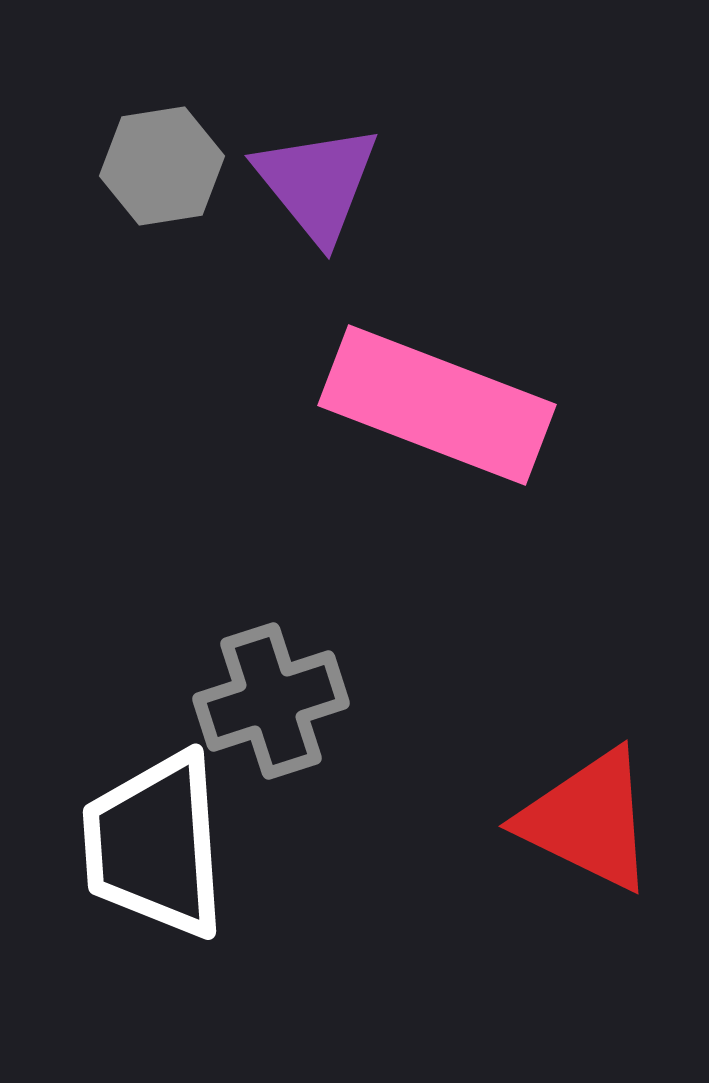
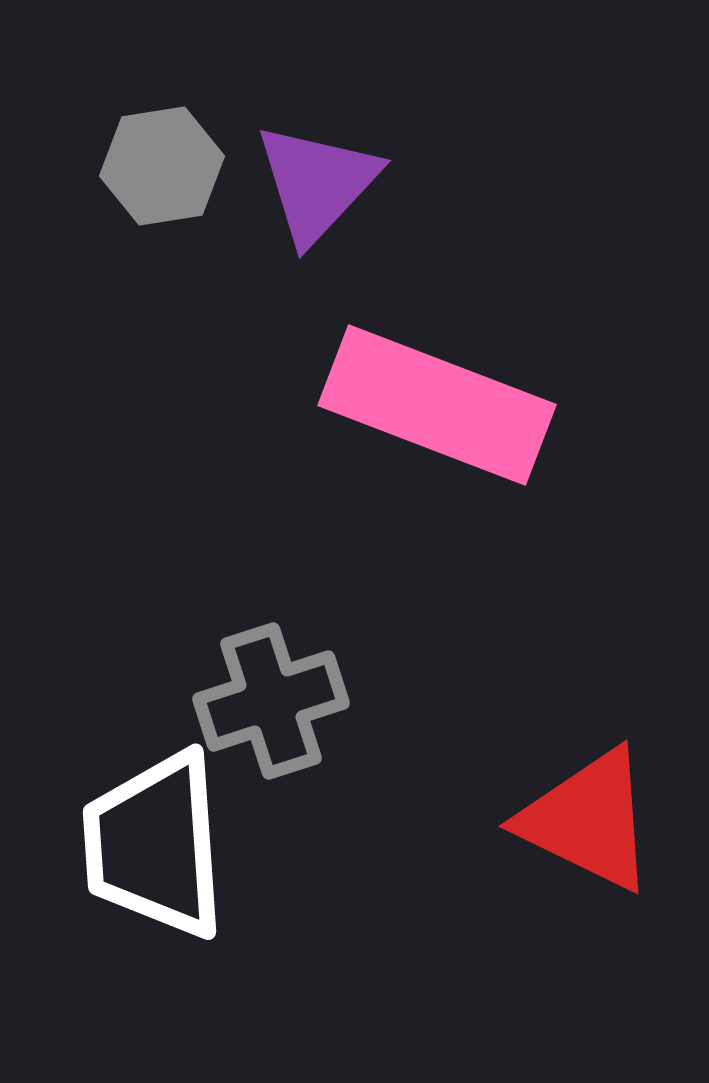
purple triangle: rotated 22 degrees clockwise
